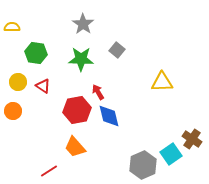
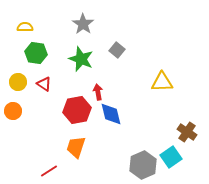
yellow semicircle: moved 13 px right
green star: rotated 20 degrees clockwise
red triangle: moved 1 px right, 2 px up
red arrow: rotated 21 degrees clockwise
blue diamond: moved 2 px right, 2 px up
brown cross: moved 5 px left, 7 px up
orange trapezoid: moved 1 px right; rotated 60 degrees clockwise
cyan square: moved 3 px down
